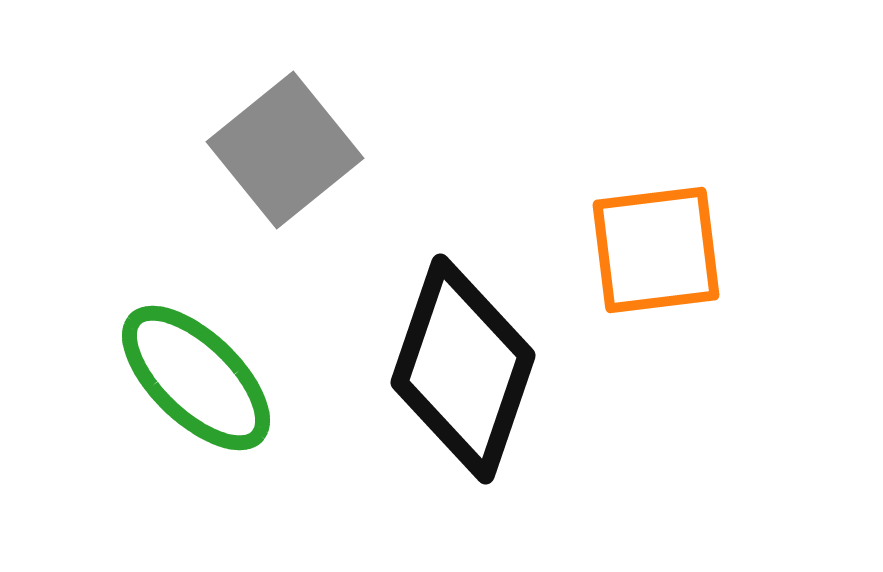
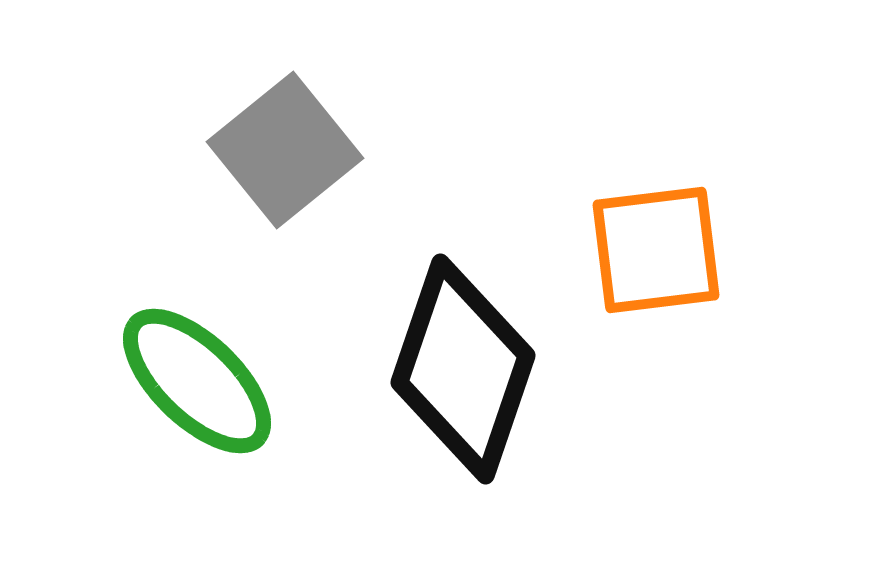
green ellipse: moved 1 px right, 3 px down
